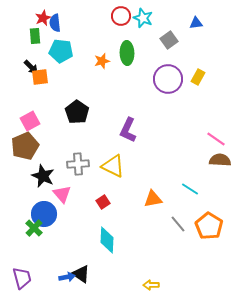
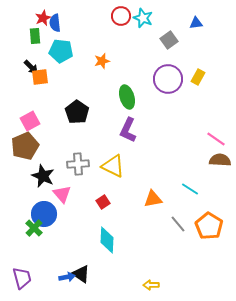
green ellipse: moved 44 px down; rotated 15 degrees counterclockwise
